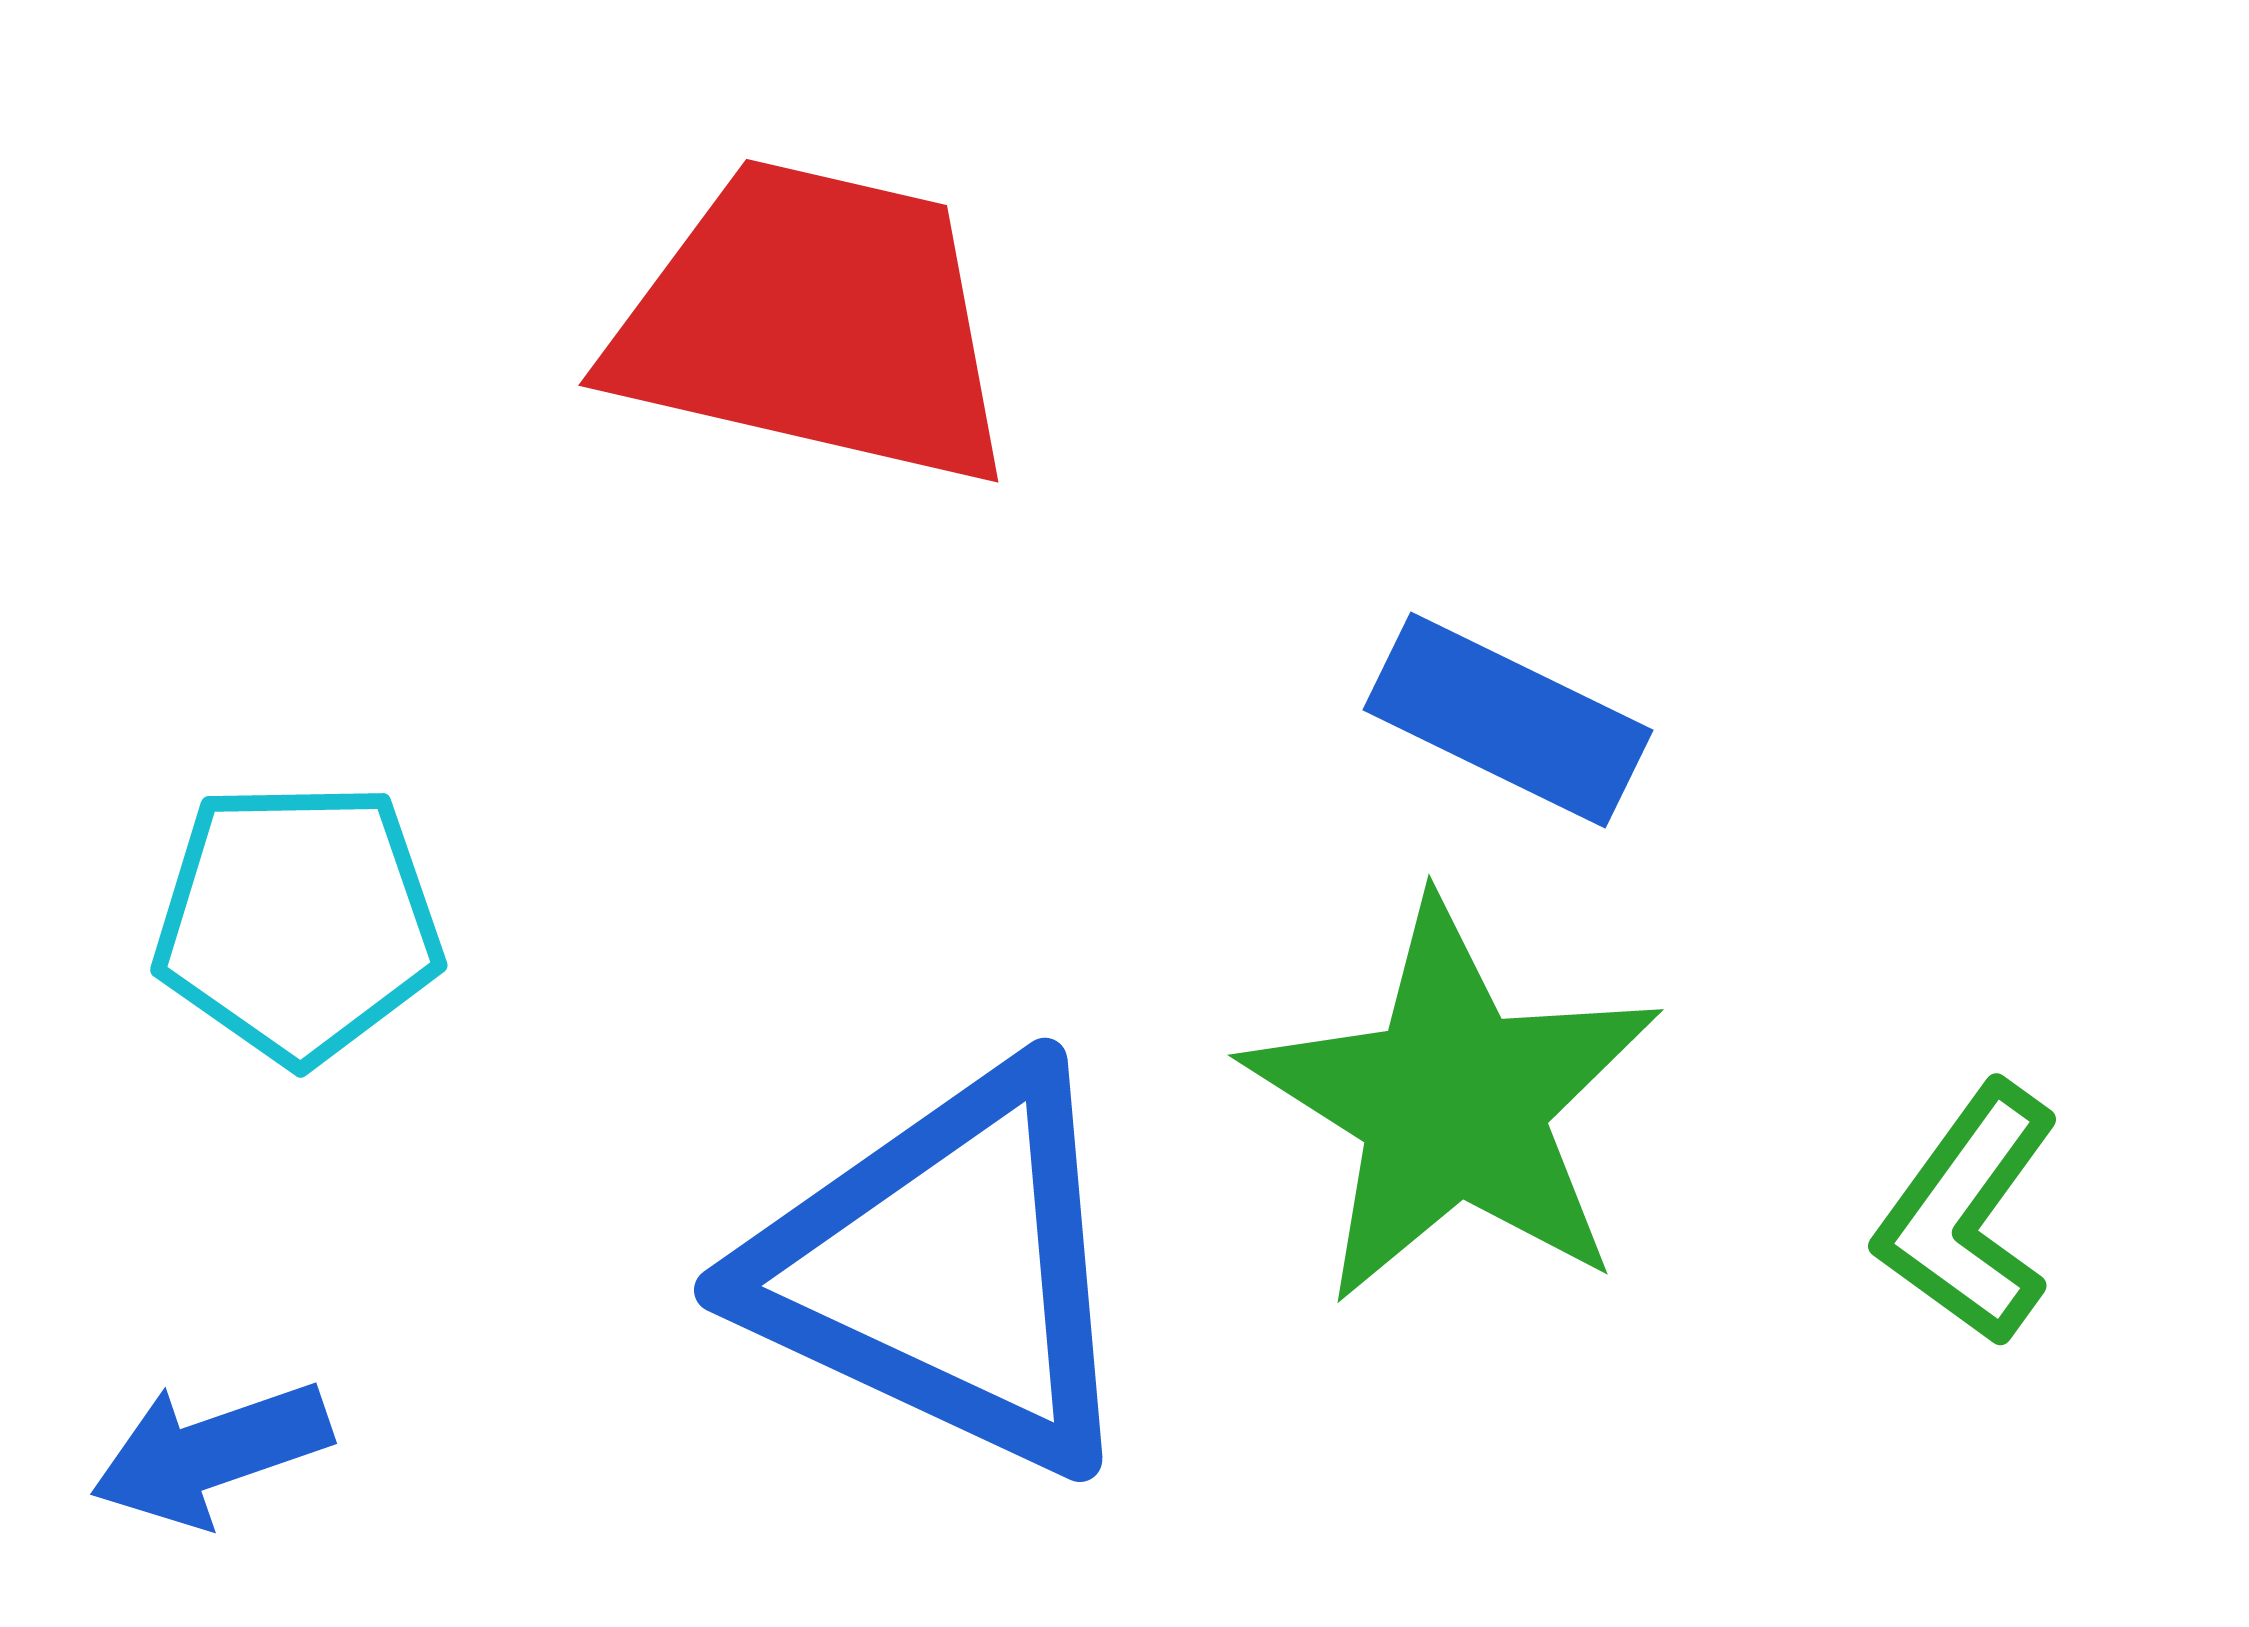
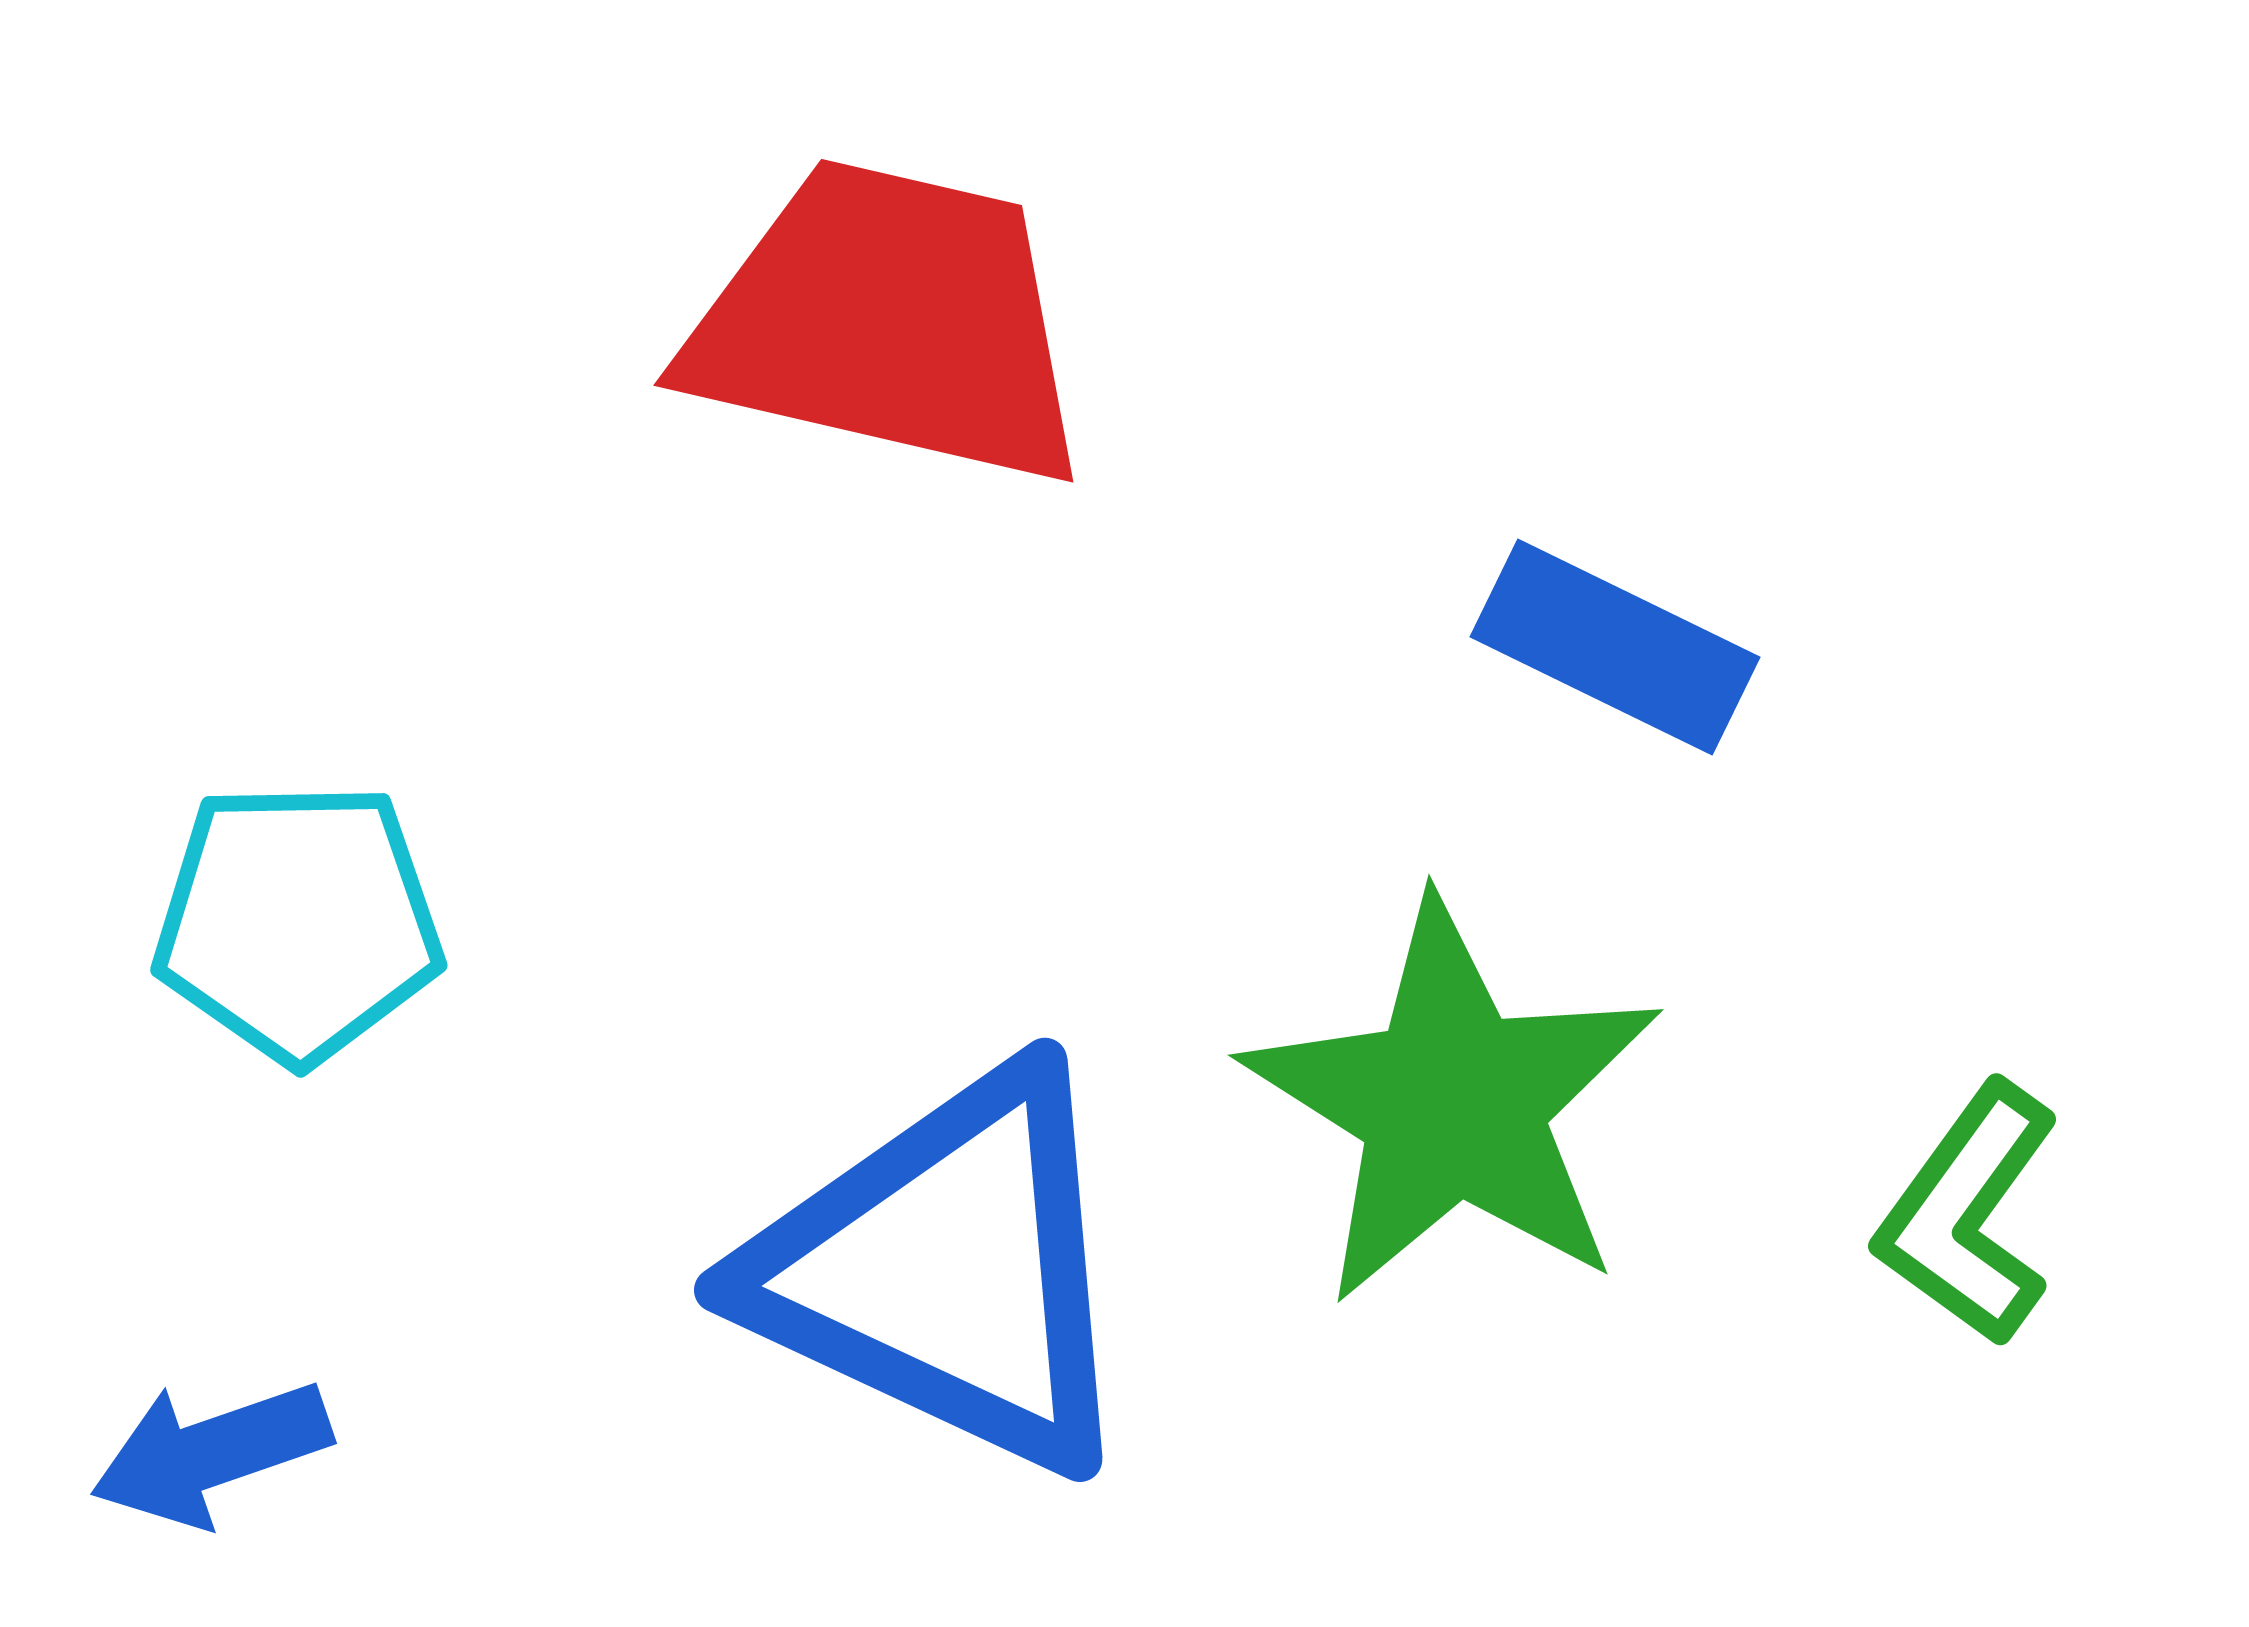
red trapezoid: moved 75 px right
blue rectangle: moved 107 px right, 73 px up
